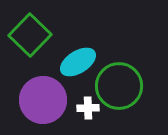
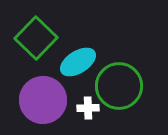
green square: moved 6 px right, 3 px down
